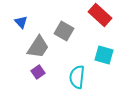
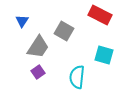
red rectangle: rotated 15 degrees counterclockwise
blue triangle: moved 1 px right, 1 px up; rotated 16 degrees clockwise
